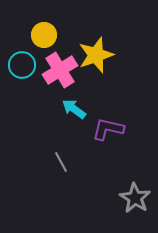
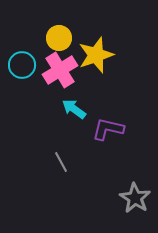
yellow circle: moved 15 px right, 3 px down
